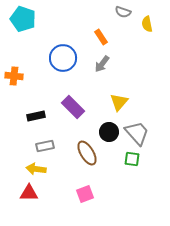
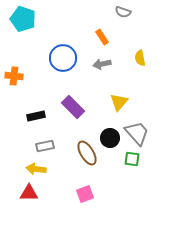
yellow semicircle: moved 7 px left, 34 px down
orange rectangle: moved 1 px right
gray arrow: rotated 42 degrees clockwise
black circle: moved 1 px right, 6 px down
